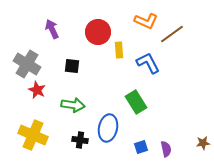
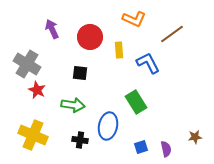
orange L-shape: moved 12 px left, 2 px up
red circle: moved 8 px left, 5 px down
black square: moved 8 px right, 7 px down
blue ellipse: moved 2 px up
brown star: moved 8 px left, 6 px up
